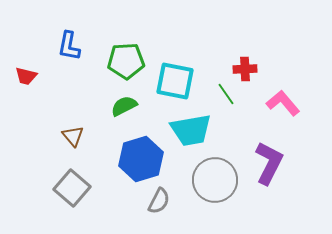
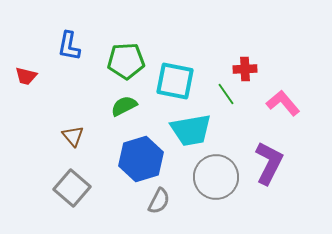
gray circle: moved 1 px right, 3 px up
